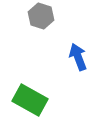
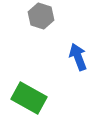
green rectangle: moved 1 px left, 2 px up
